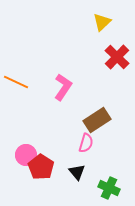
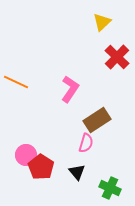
pink L-shape: moved 7 px right, 2 px down
green cross: moved 1 px right
